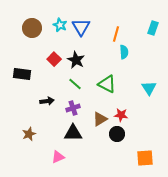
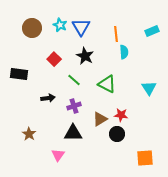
cyan rectangle: moved 1 px left, 3 px down; rotated 48 degrees clockwise
orange line: rotated 21 degrees counterclockwise
black star: moved 9 px right, 4 px up
black rectangle: moved 3 px left
green line: moved 1 px left, 4 px up
black arrow: moved 1 px right, 3 px up
purple cross: moved 1 px right, 2 px up
brown star: rotated 16 degrees counterclockwise
pink triangle: moved 2 px up; rotated 32 degrees counterclockwise
